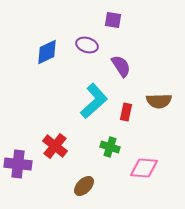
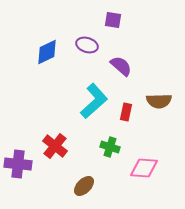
purple semicircle: rotated 15 degrees counterclockwise
